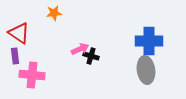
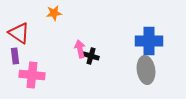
pink arrow: rotated 78 degrees counterclockwise
